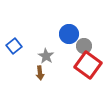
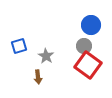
blue circle: moved 22 px right, 9 px up
blue square: moved 5 px right; rotated 21 degrees clockwise
brown arrow: moved 2 px left, 4 px down
